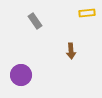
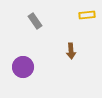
yellow rectangle: moved 2 px down
purple circle: moved 2 px right, 8 px up
